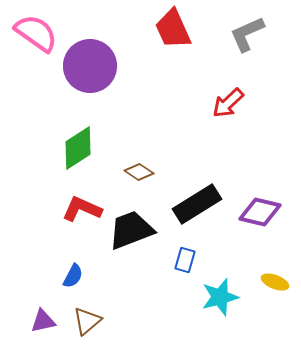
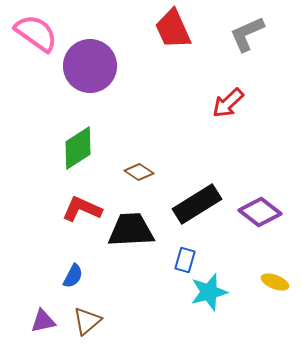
purple diamond: rotated 24 degrees clockwise
black trapezoid: rotated 18 degrees clockwise
cyan star: moved 11 px left, 5 px up
